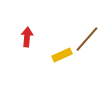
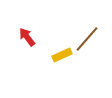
red arrow: rotated 42 degrees counterclockwise
